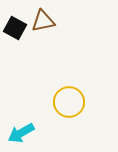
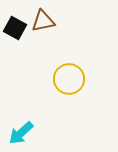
yellow circle: moved 23 px up
cyan arrow: rotated 12 degrees counterclockwise
